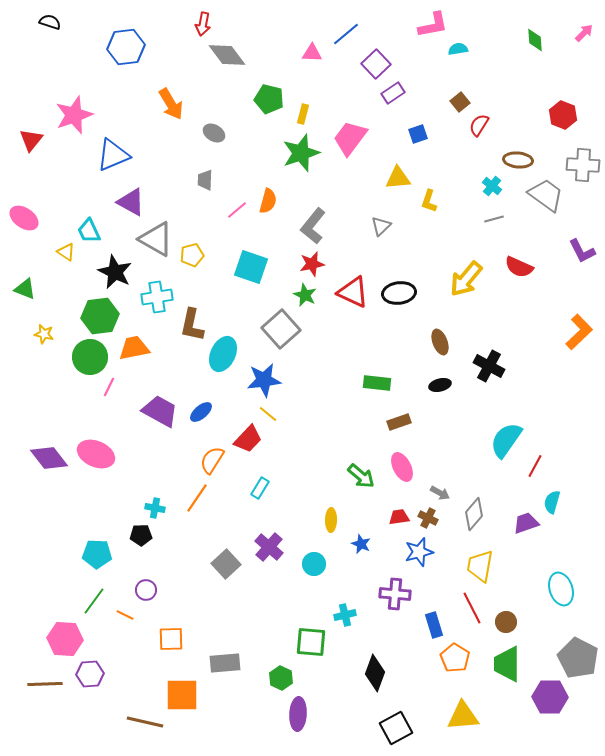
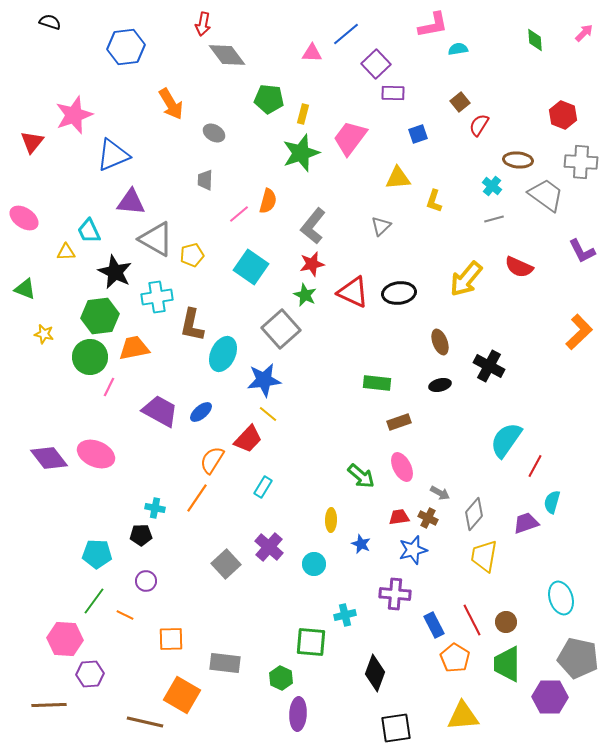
purple rectangle at (393, 93): rotated 35 degrees clockwise
green pentagon at (269, 99): rotated 8 degrees counterclockwise
red triangle at (31, 140): moved 1 px right, 2 px down
gray cross at (583, 165): moved 2 px left, 3 px up
yellow L-shape at (429, 201): moved 5 px right
purple triangle at (131, 202): rotated 24 degrees counterclockwise
pink line at (237, 210): moved 2 px right, 4 px down
yellow triangle at (66, 252): rotated 36 degrees counterclockwise
cyan square at (251, 267): rotated 16 degrees clockwise
cyan rectangle at (260, 488): moved 3 px right, 1 px up
blue star at (419, 552): moved 6 px left, 2 px up
yellow trapezoid at (480, 566): moved 4 px right, 10 px up
cyan ellipse at (561, 589): moved 9 px down
purple circle at (146, 590): moved 9 px up
red line at (472, 608): moved 12 px down
blue rectangle at (434, 625): rotated 10 degrees counterclockwise
gray pentagon at (578, 658): rotated 15 degrees counterclockwise
gray rectangle at (225, 663): rotated 12 degrees clockwise
brown line at (45, 684): moved 4 px right, 21 px down
orange square at (182, 695): rotated 30 degrees clockwise
black square at (396, 728): rotated 20 degrees clockwise
